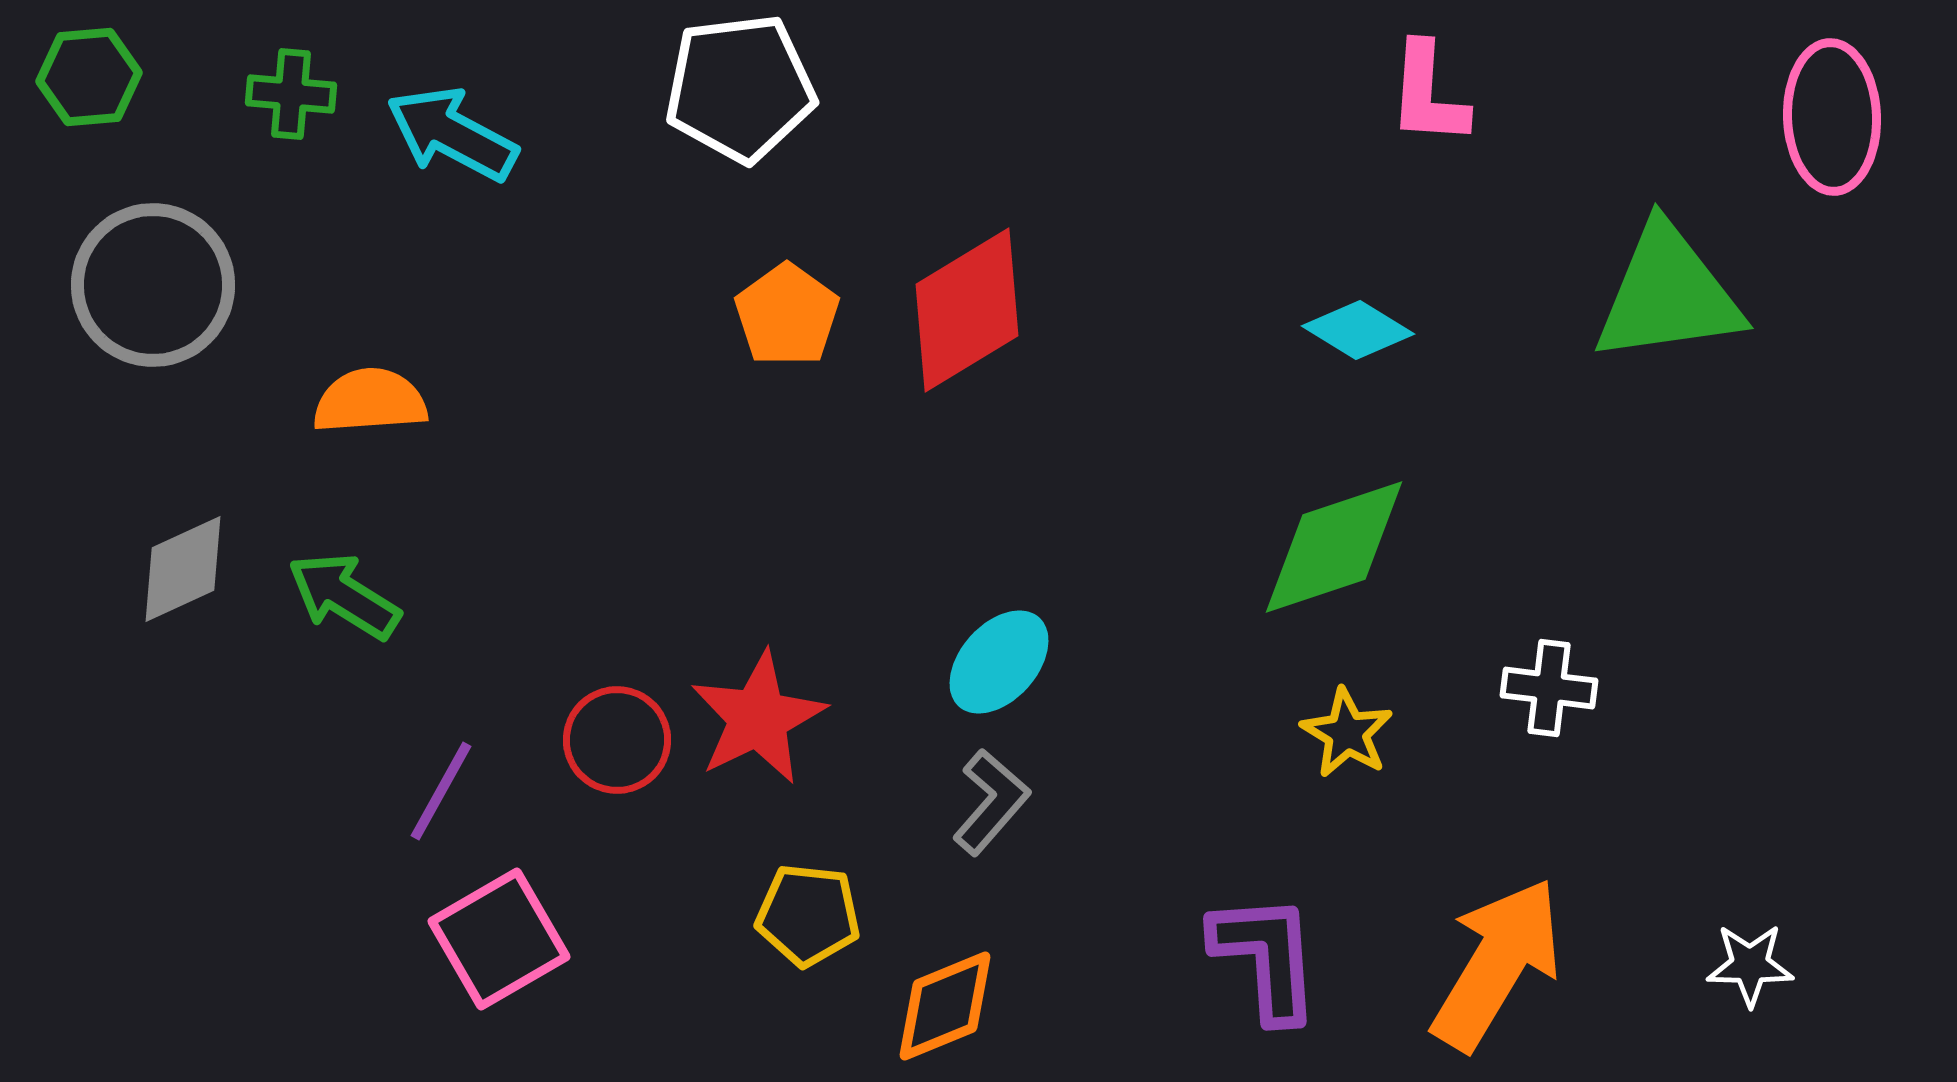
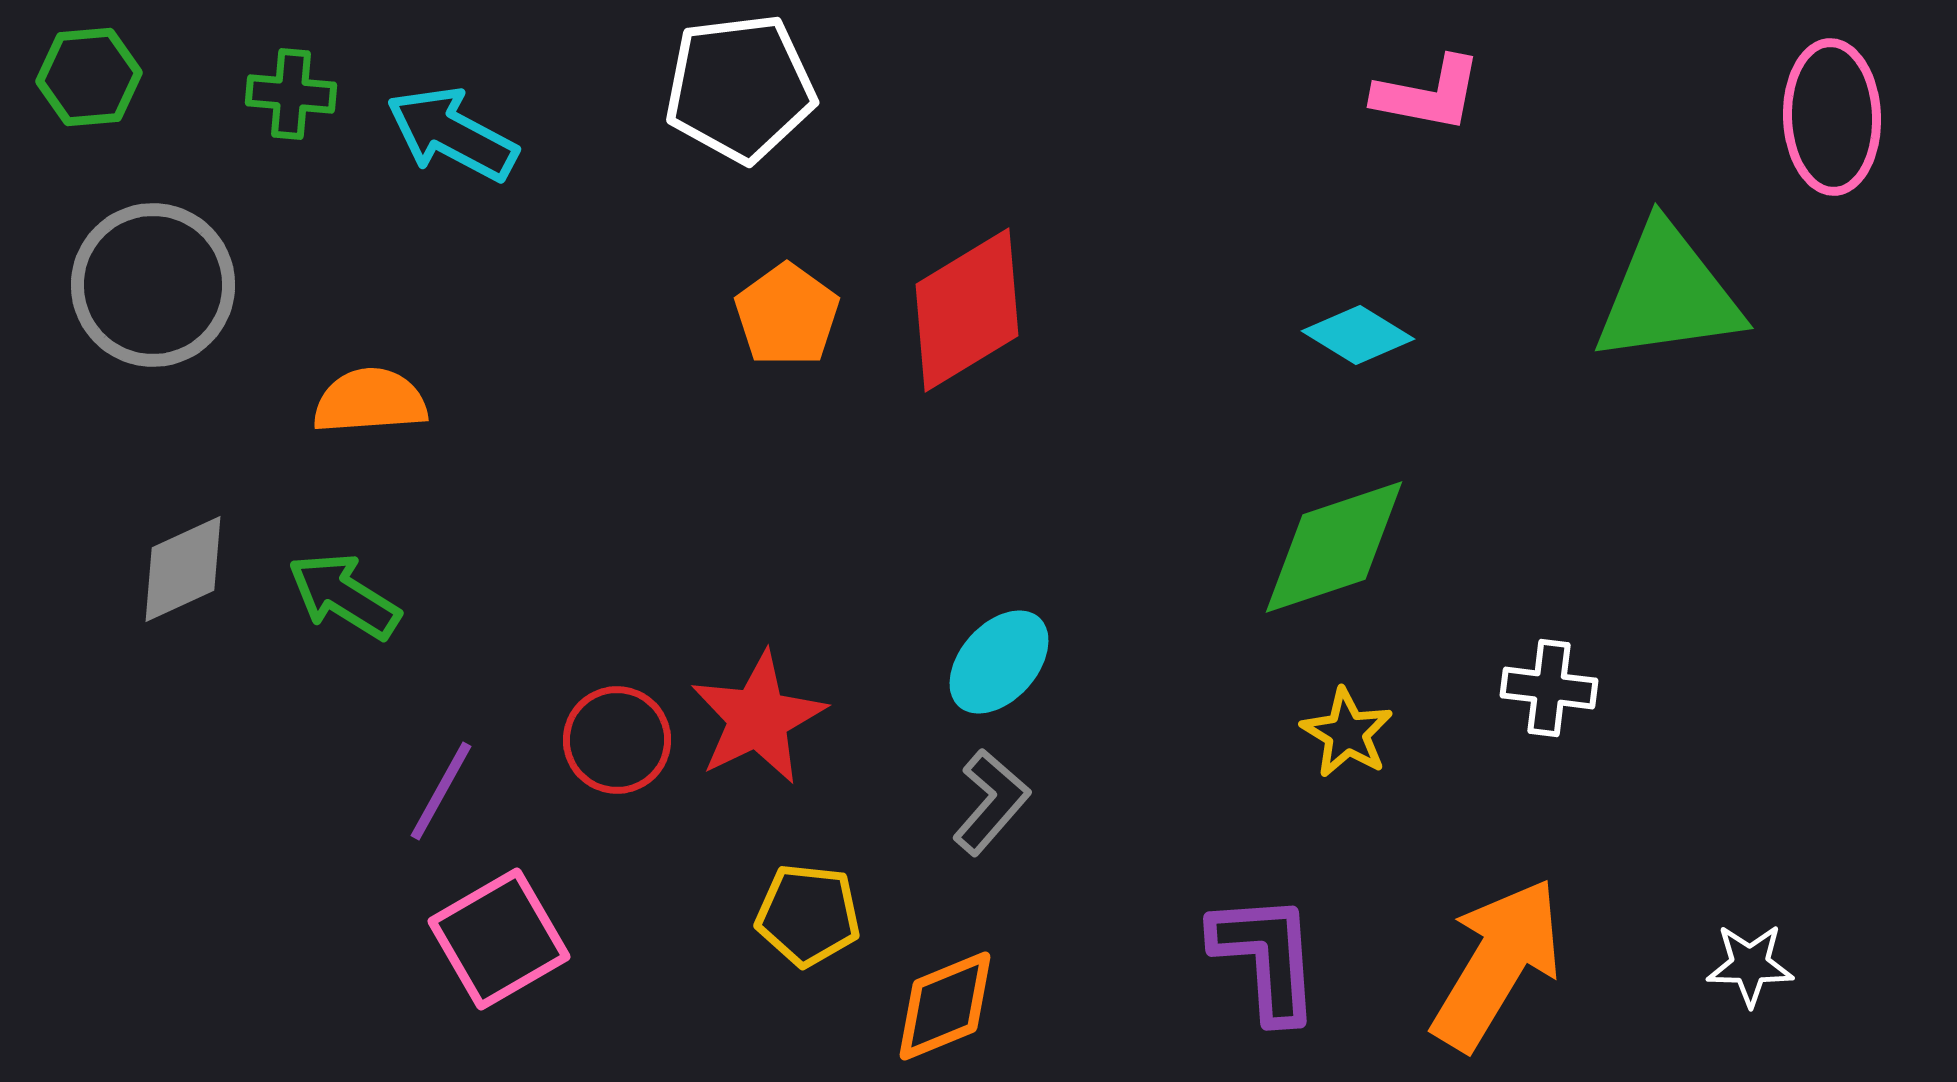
pink L-shape: rotated 83 degrees counterclockwise
cyan diamond: moved 5 px down
